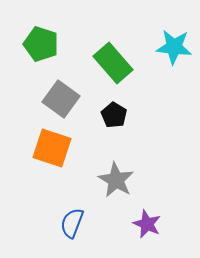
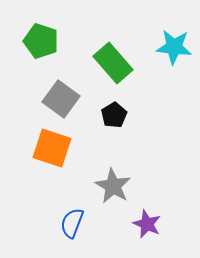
green pentagon: moved 3 px up
black pentagon: rotated 10 degrees clockwise
gray star: moved 3 px left, 6 px down
